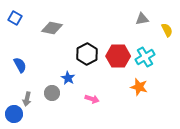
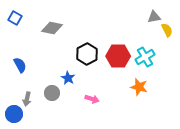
gray triangle: moved 12 px right, 2 px up
